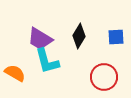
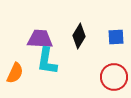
purple trapezoid: rotated 152 degrees clockwise
cyan L-shape: rotated 24 degrees clockwise
orange semicircle: rotated 85 degrees clockwise
red circle: moved 10 px right
